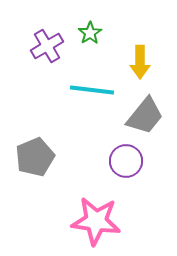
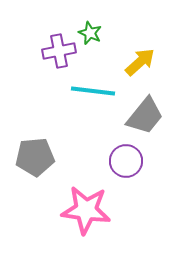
green star: rotated 15 degrees counterclockwise
purple cross: moved 12 px right, 5 px down; rotated 20 degrees clockwise
yellow arrow: rotated 132 degrees counterclockwise
cyan line: moved 1 px right, 1 px down
gray pentagon: rotated 18 degrees clockwise
pink star: moved 10 px left, 11 px up
